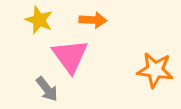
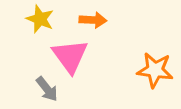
yellow star: moved 1 px right, 1 px up
